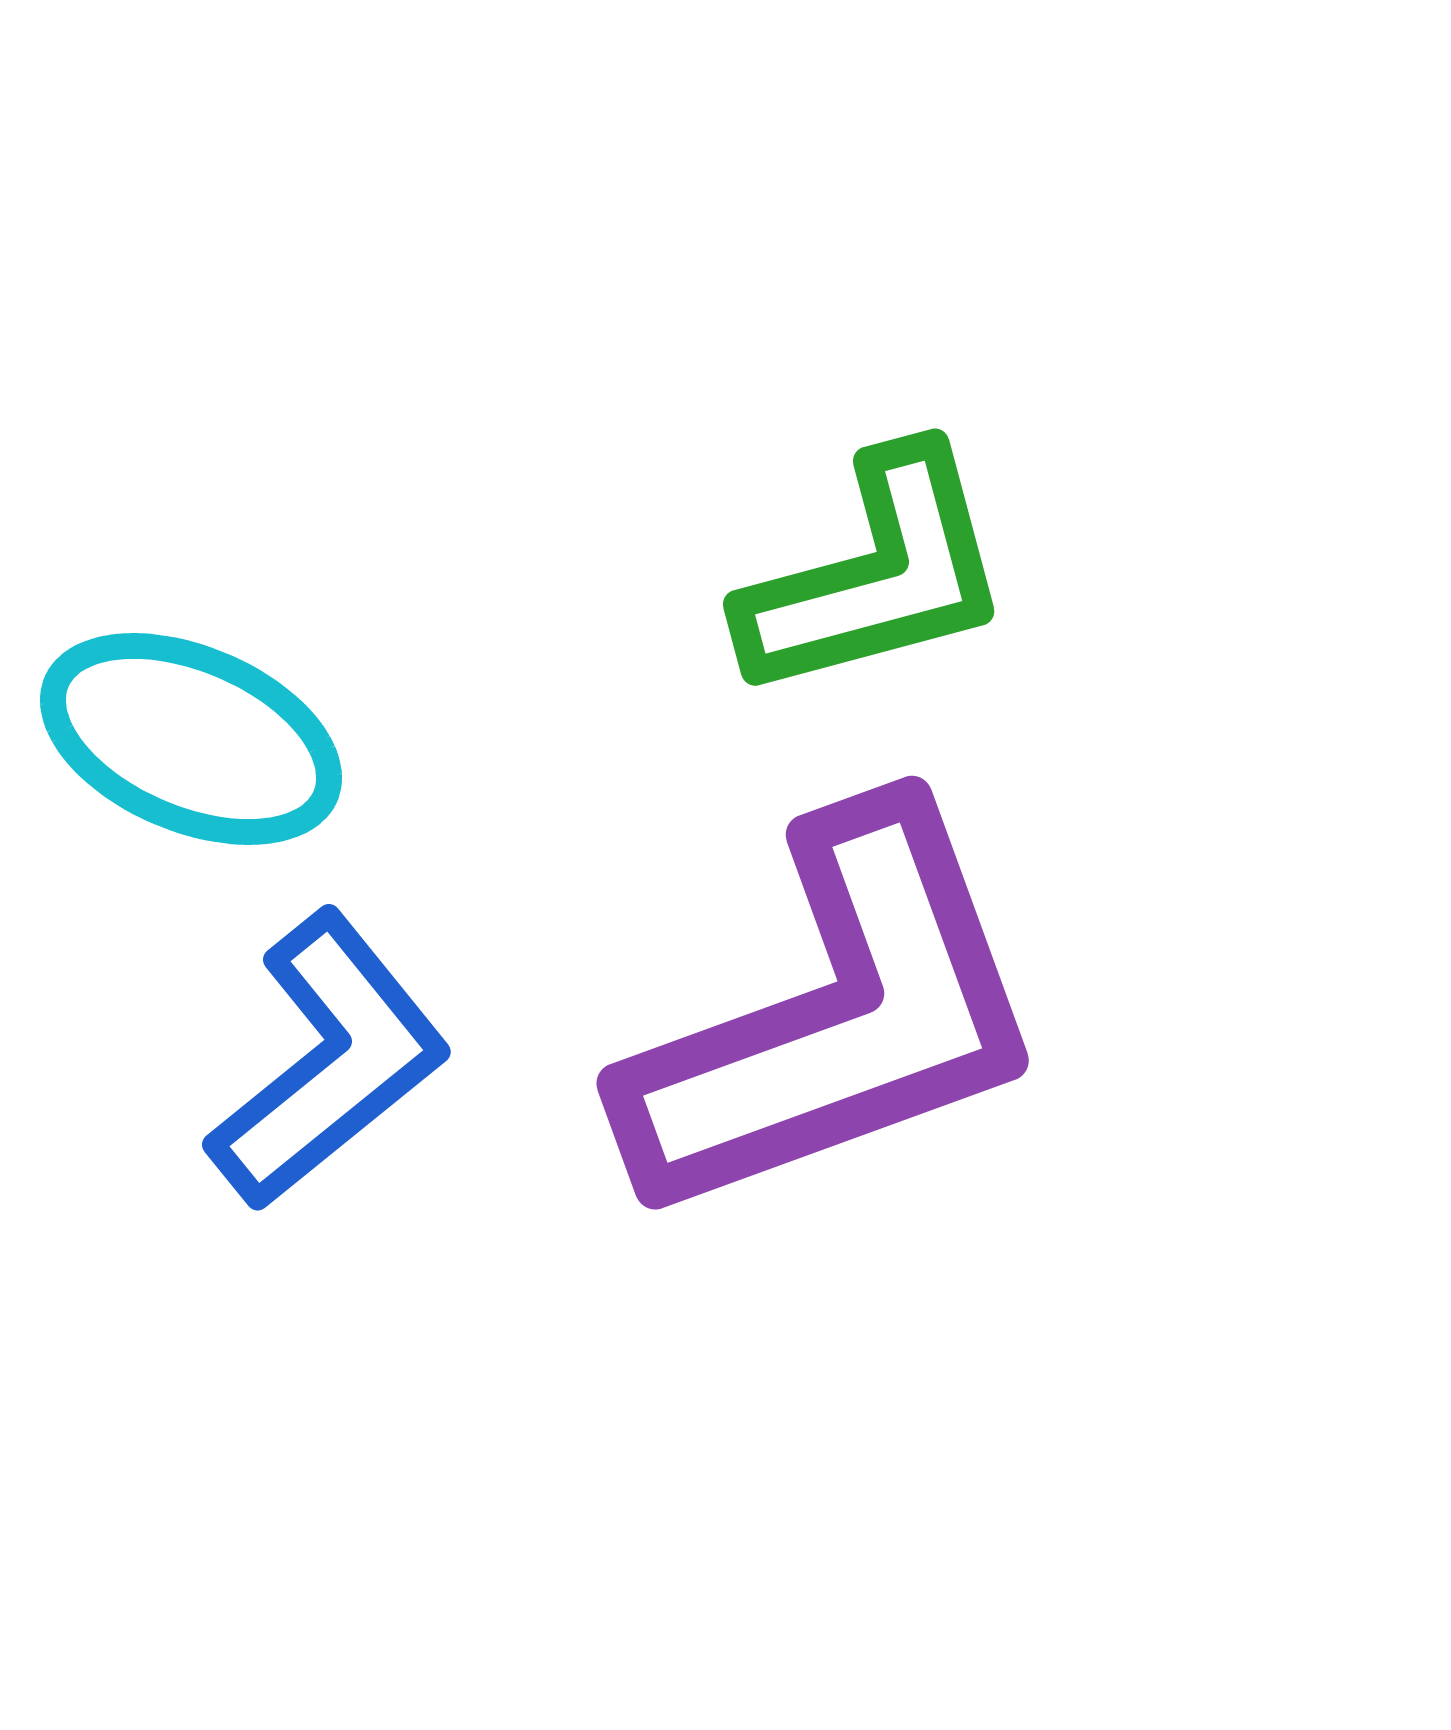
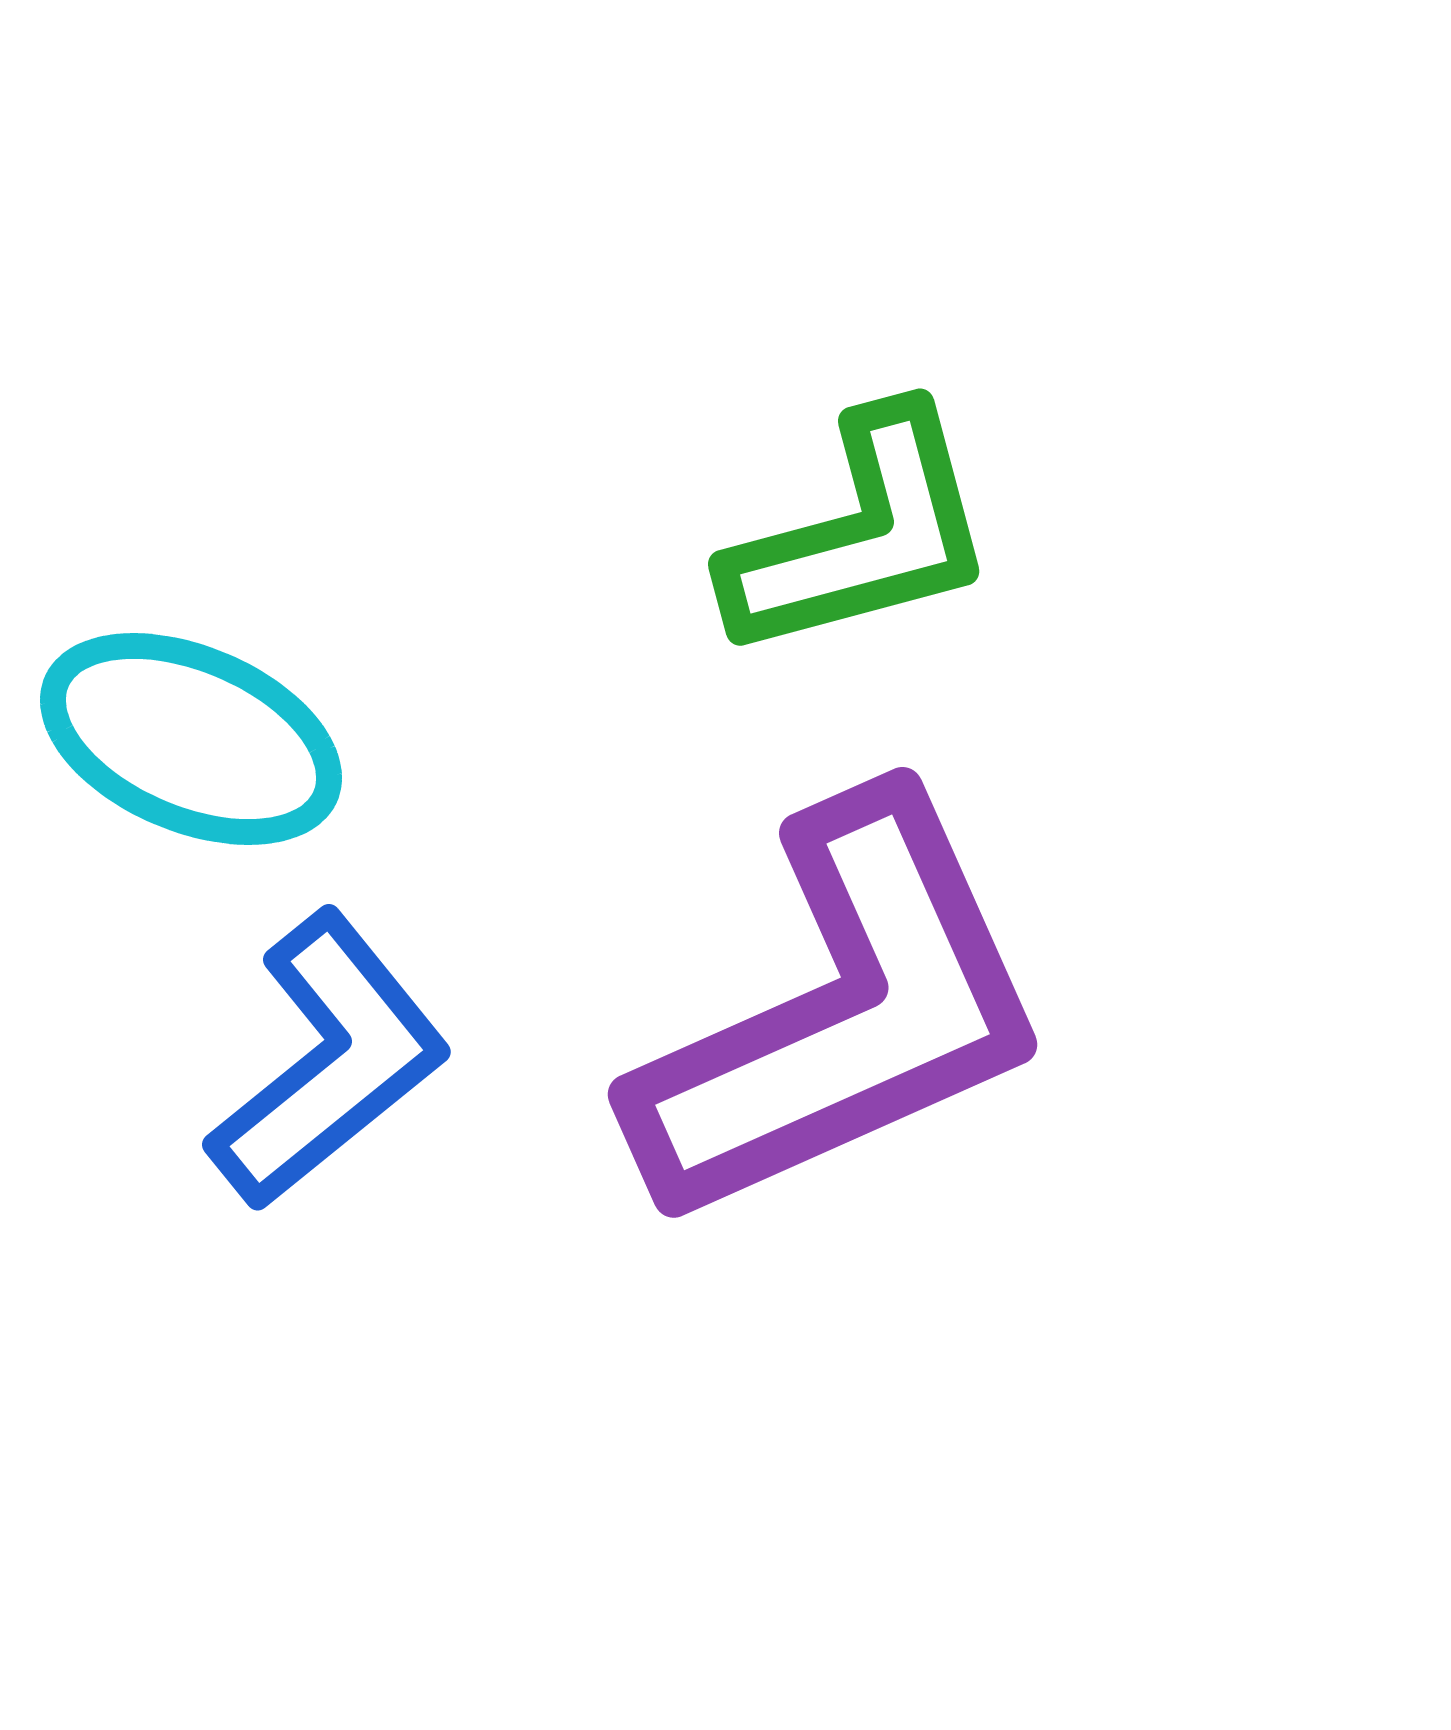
green L-shape: moved 15 px left, 40 px up
purple L-shape: moved 6 px right, 4 px up; rotated 4 degrees counterclockwise
